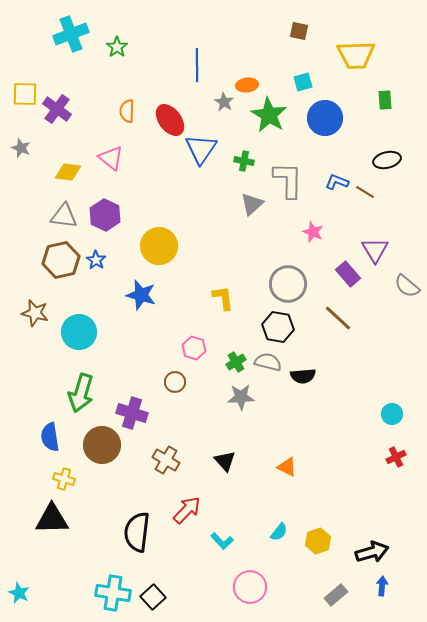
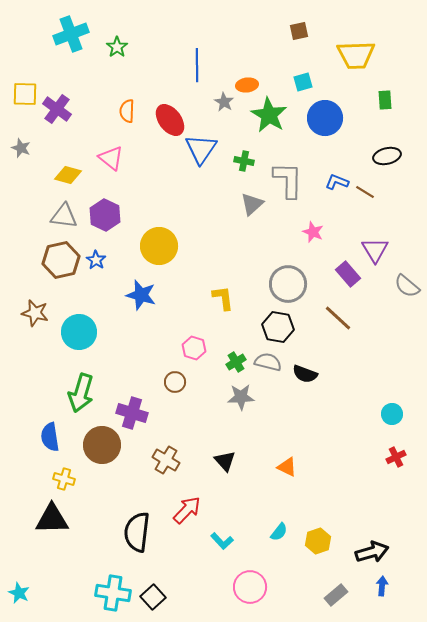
brown square at (299, 31): rotated 24 degrees counterclockwise
black ellipse at (387, 160): moved 4 px up
yellow diamond at (68, 172): moved 3 px down; rotated 8 degrees clockwise
black semicircle at (303, 376): moved 2 px right, 2 px up; rotated 25 degrees clockwise
